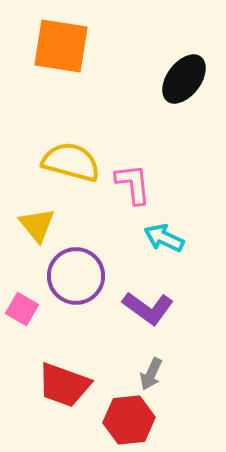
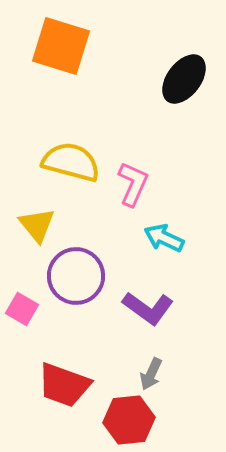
orange square: rotated 8 degrees clockwise
pink L-shape: rotated 30 degrees clockwise
